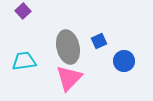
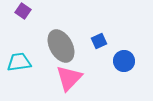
purple square: rotated 14 degrees counterclockwise
gray ellipse: moved 7 px left, 1 px up; rotated 16 degrees counterclockwise
cyan trapezoid: moved 5 px left, 1 px down
